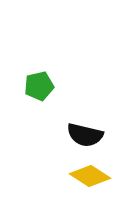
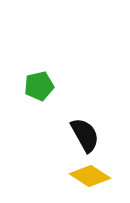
black semicircle: rotated 132 degrees counterclockwise
